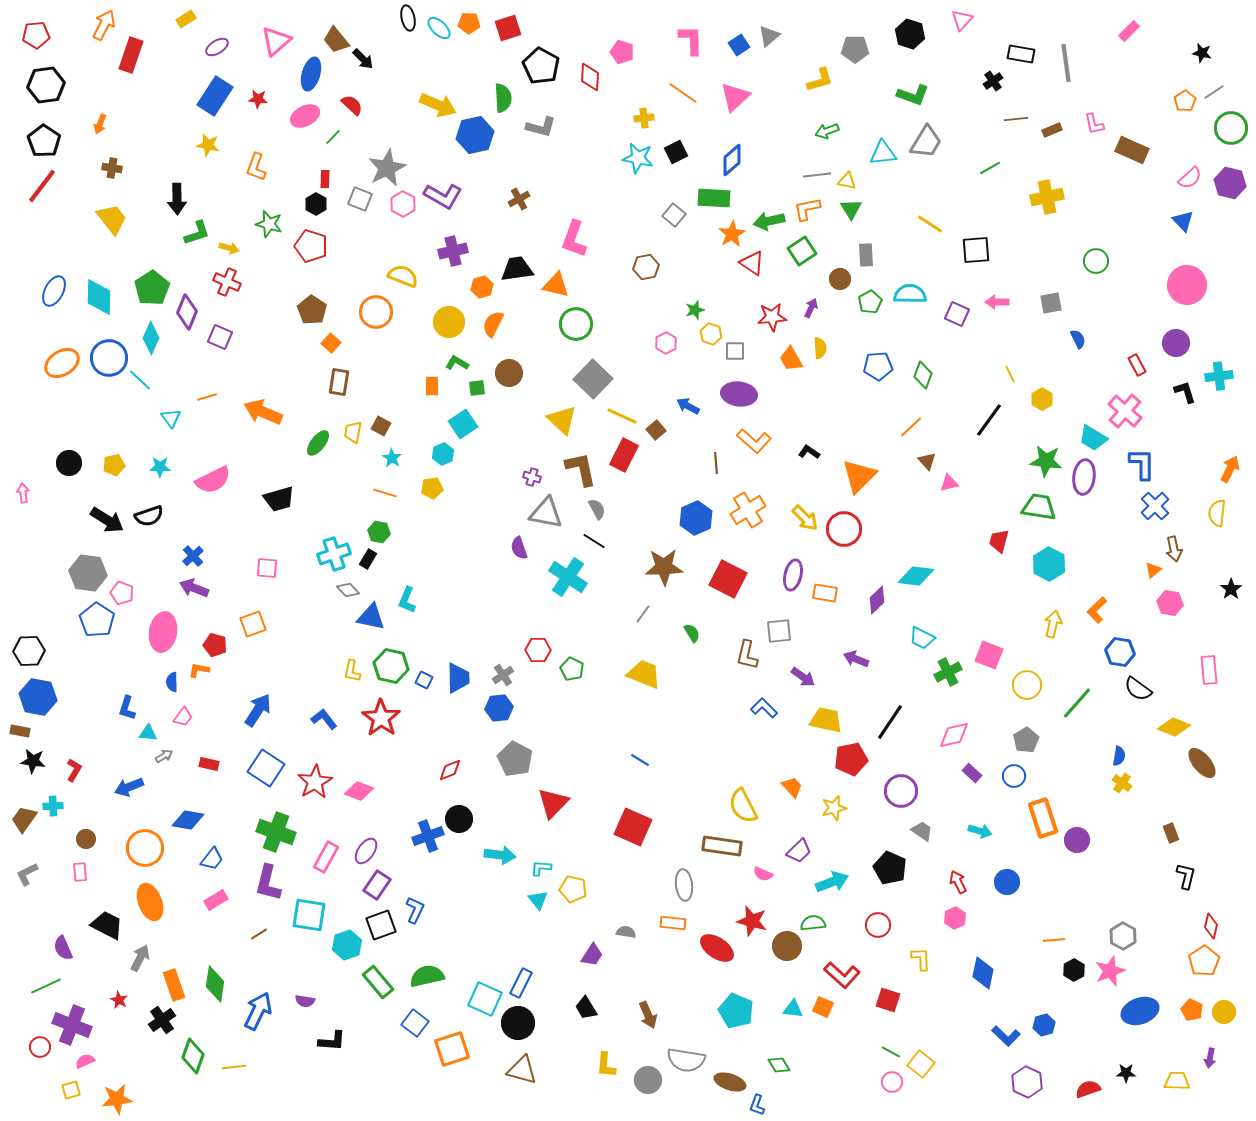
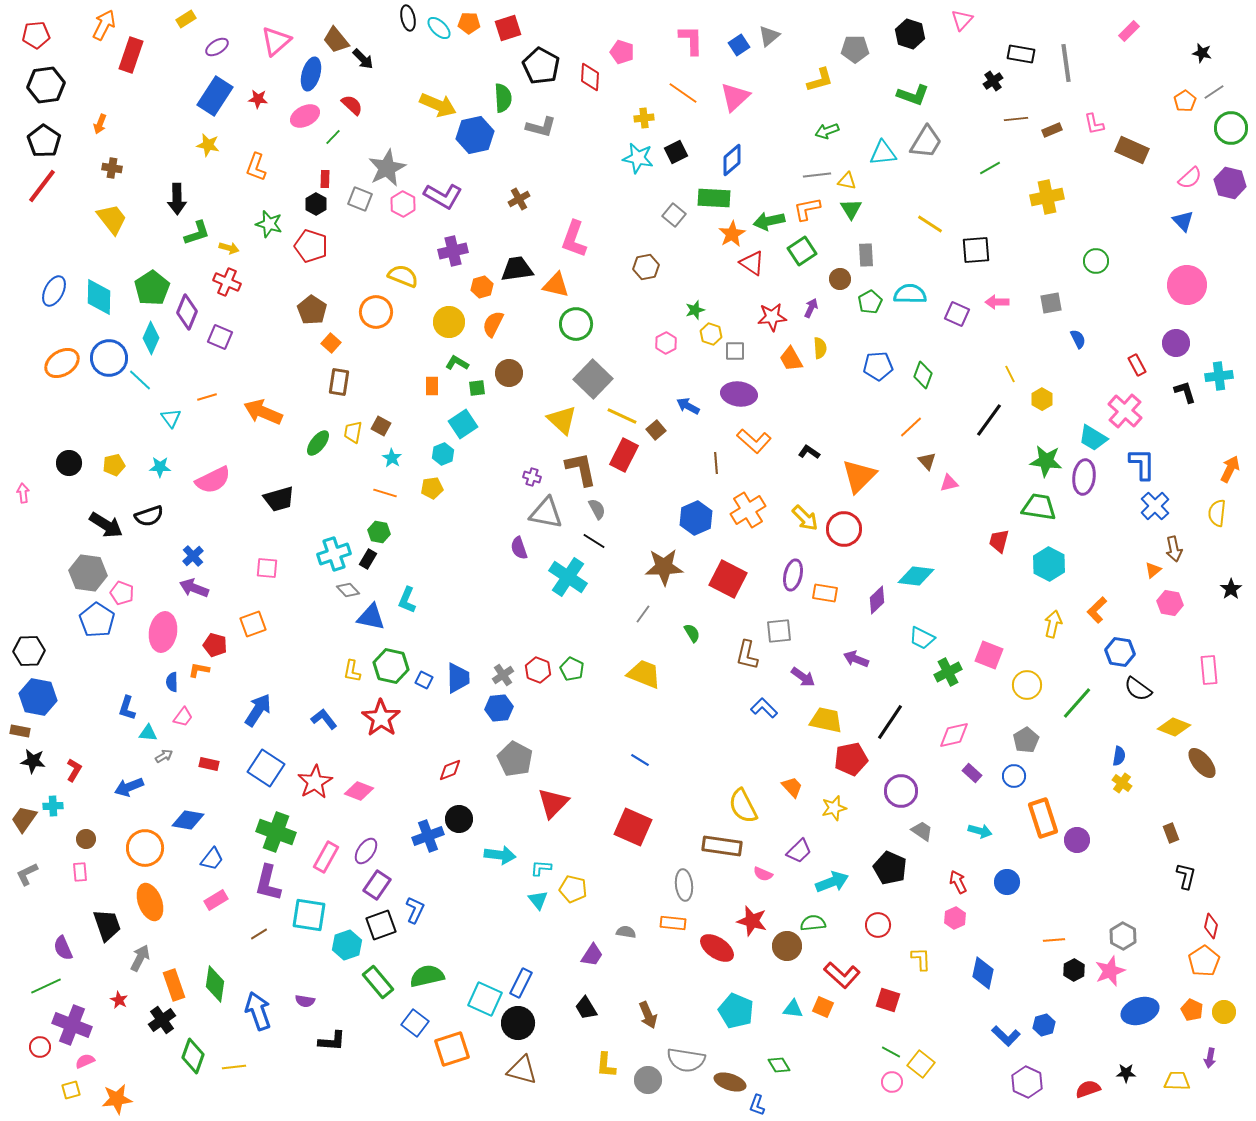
black arrow at (107, 520): moved 1 px left, 5 px down
red hexagon at (538, 650): moved 20 px down; rotated 20 degrees clockwise
black trapezoid at (107, 925): rotated 44 degrees clockwise
blue arrow at (258, 1011): rotated 45 degrees counterclockwise
